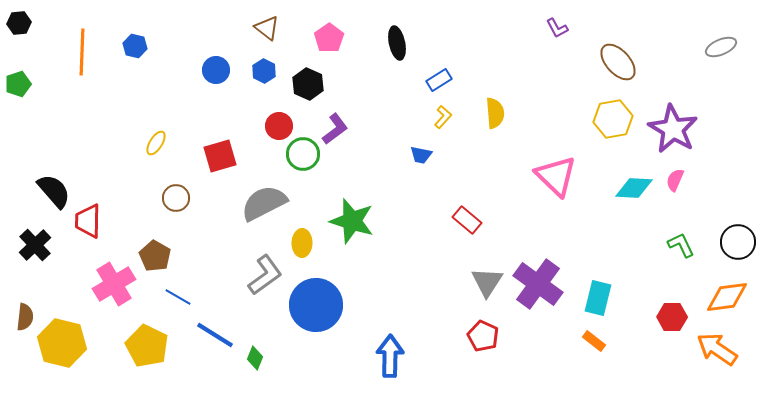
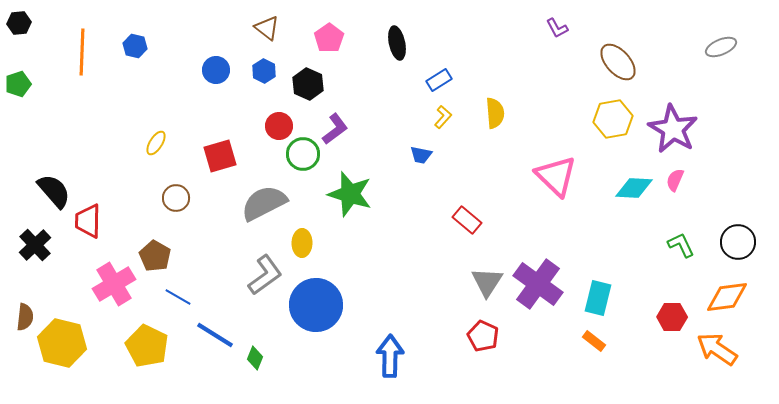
green star at (352, 221): moved 2 px left, 27 px up
